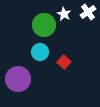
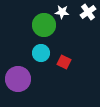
white star: moved 2 px left, 2 px up; rotated 24 degrees counterclockwise
cyan circle: moved 1 px right, 1 px down
red square: rotated 16 degrees counterclockwise
